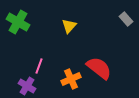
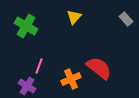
green cross: moved 8 px right, 4 px down
yellow triangle: moved 5 px right, 9 px up
